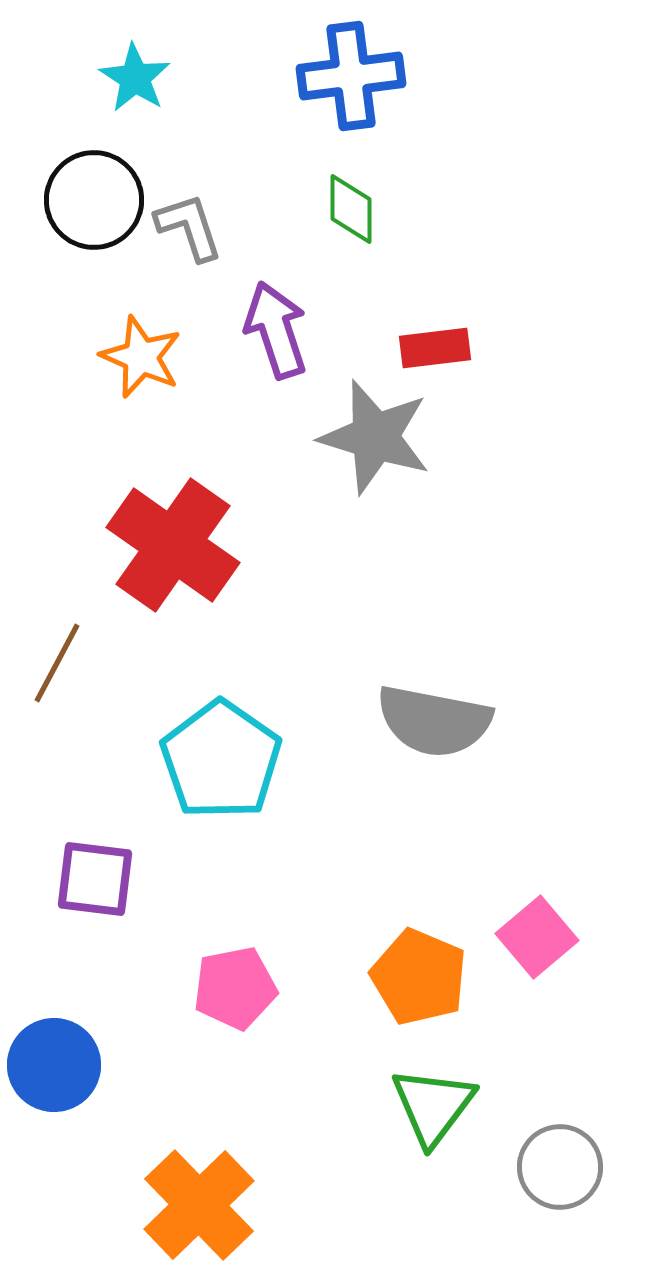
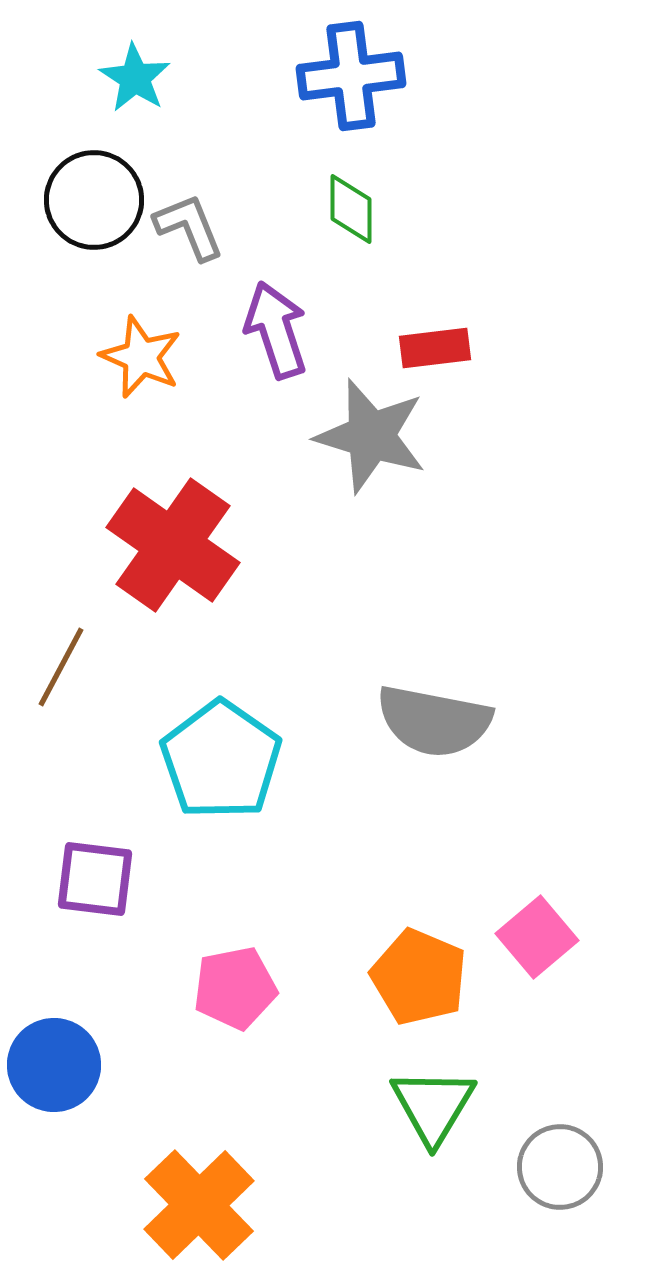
gray L-shape: rotated 4 degrees counterclockwise
gray star: moved 4 px left, 1 px up
brown line: moved 4 px right, 4 px down
green triangle: rotated 6 degrees counterclockwise
